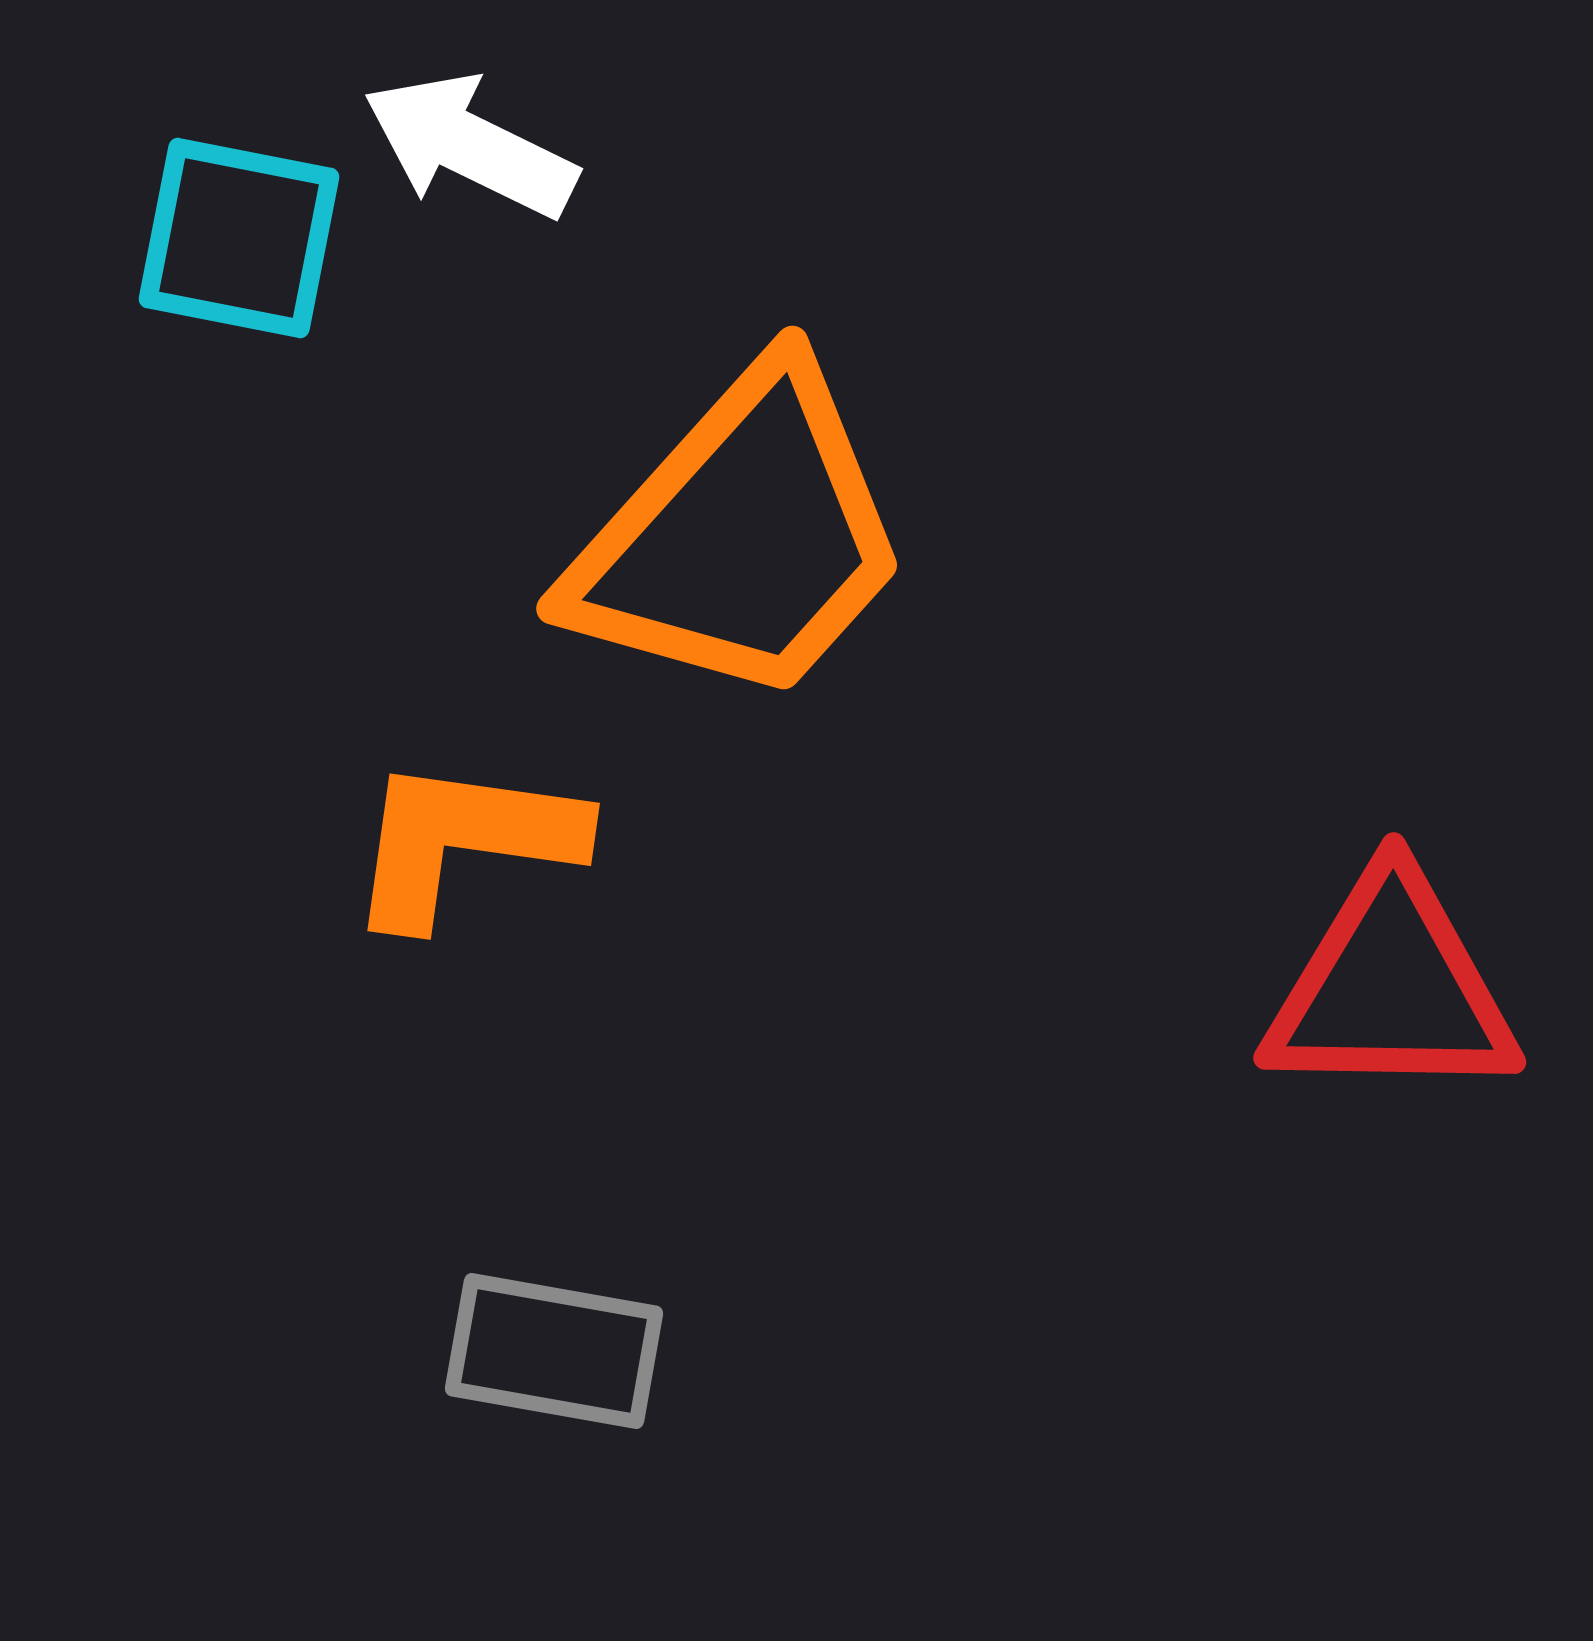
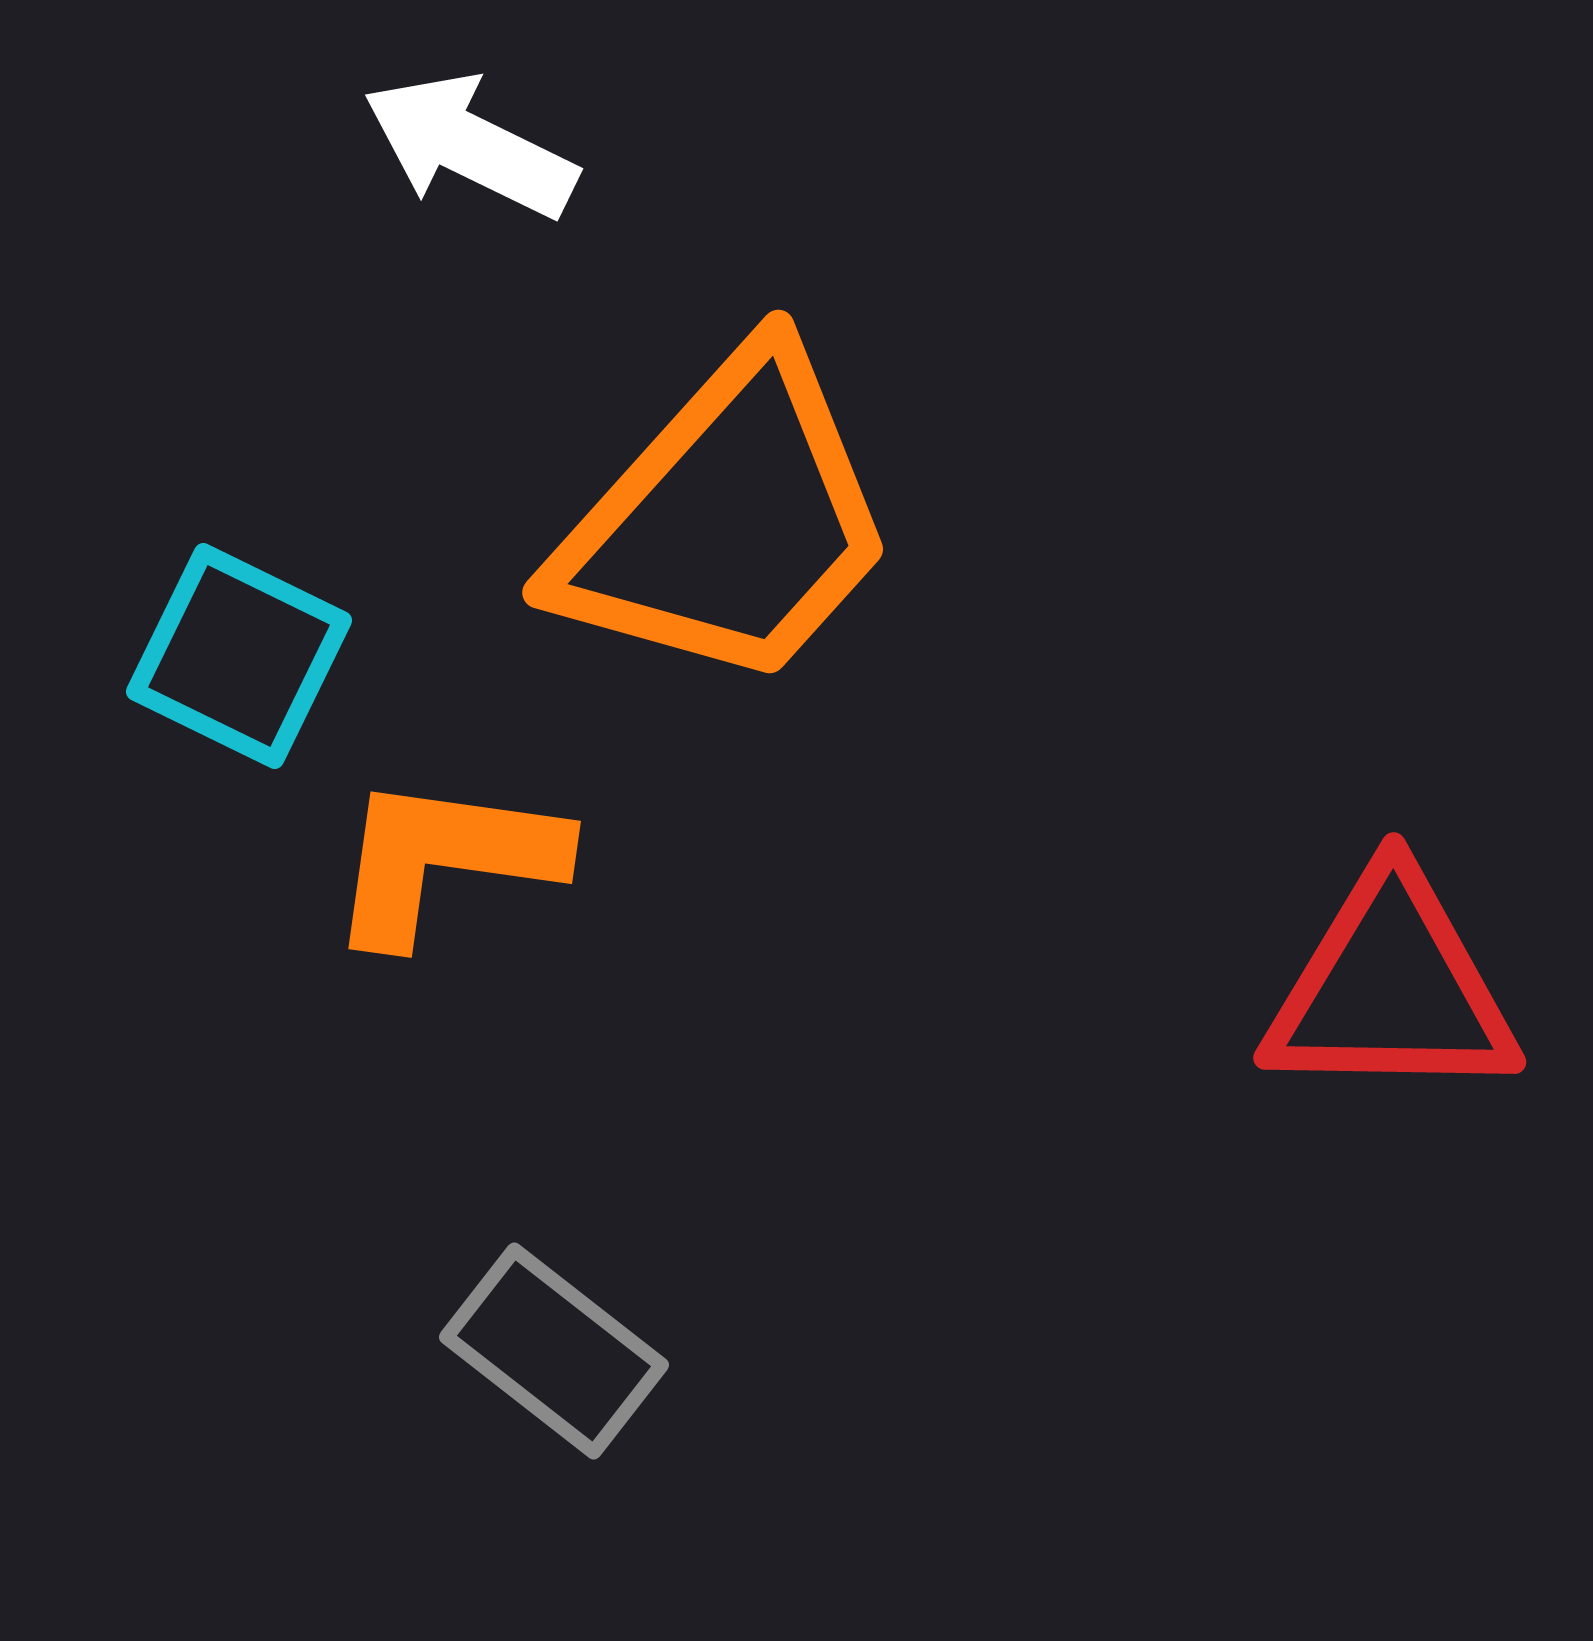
cyan square: moved 418 px down; rotated 15 degrees clockwise
orange trapezoid: moved 14 px left, 16 px up
orange L-shape: moved 19 px left, 18 px down
gray rectangle: rotated 28 degrees clockwise
